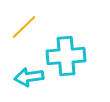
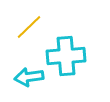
yellow line: moved 5 px right
